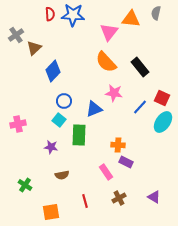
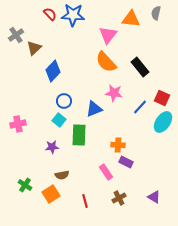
red semicircle: rotated 40 degrees counterclockwise
pink triangle: moved 1 px left, 3 px down
purple star: moved 1 px right; rotated 16 degrees counterclockwise
orange square: moved 18 px up; rotated 24 degrees counterclockwise
